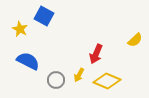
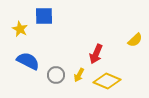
blue square: rotated 30 degrees counterclockwise
gray circle: moved 5 px up
